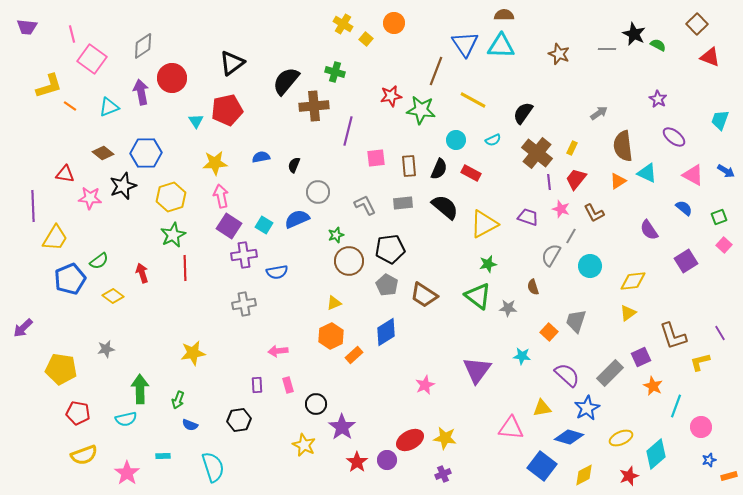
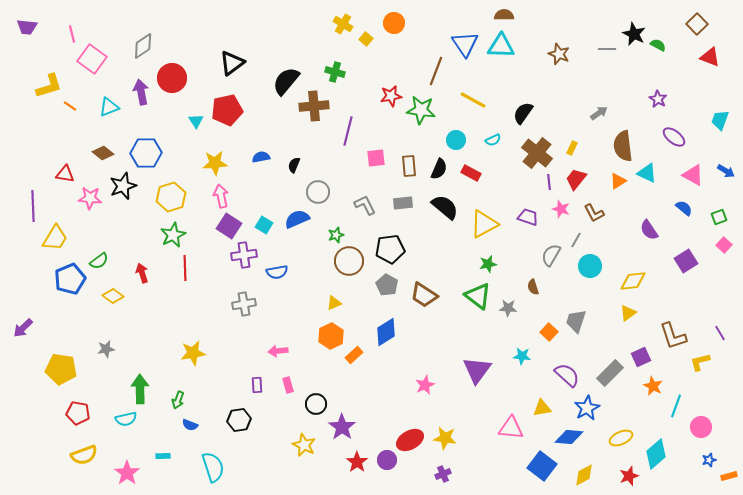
gray line at (571, 236): moved 5 px right, 4 px down
blue diamond at (569, 437): rotated 12 degrees counterclockwise
